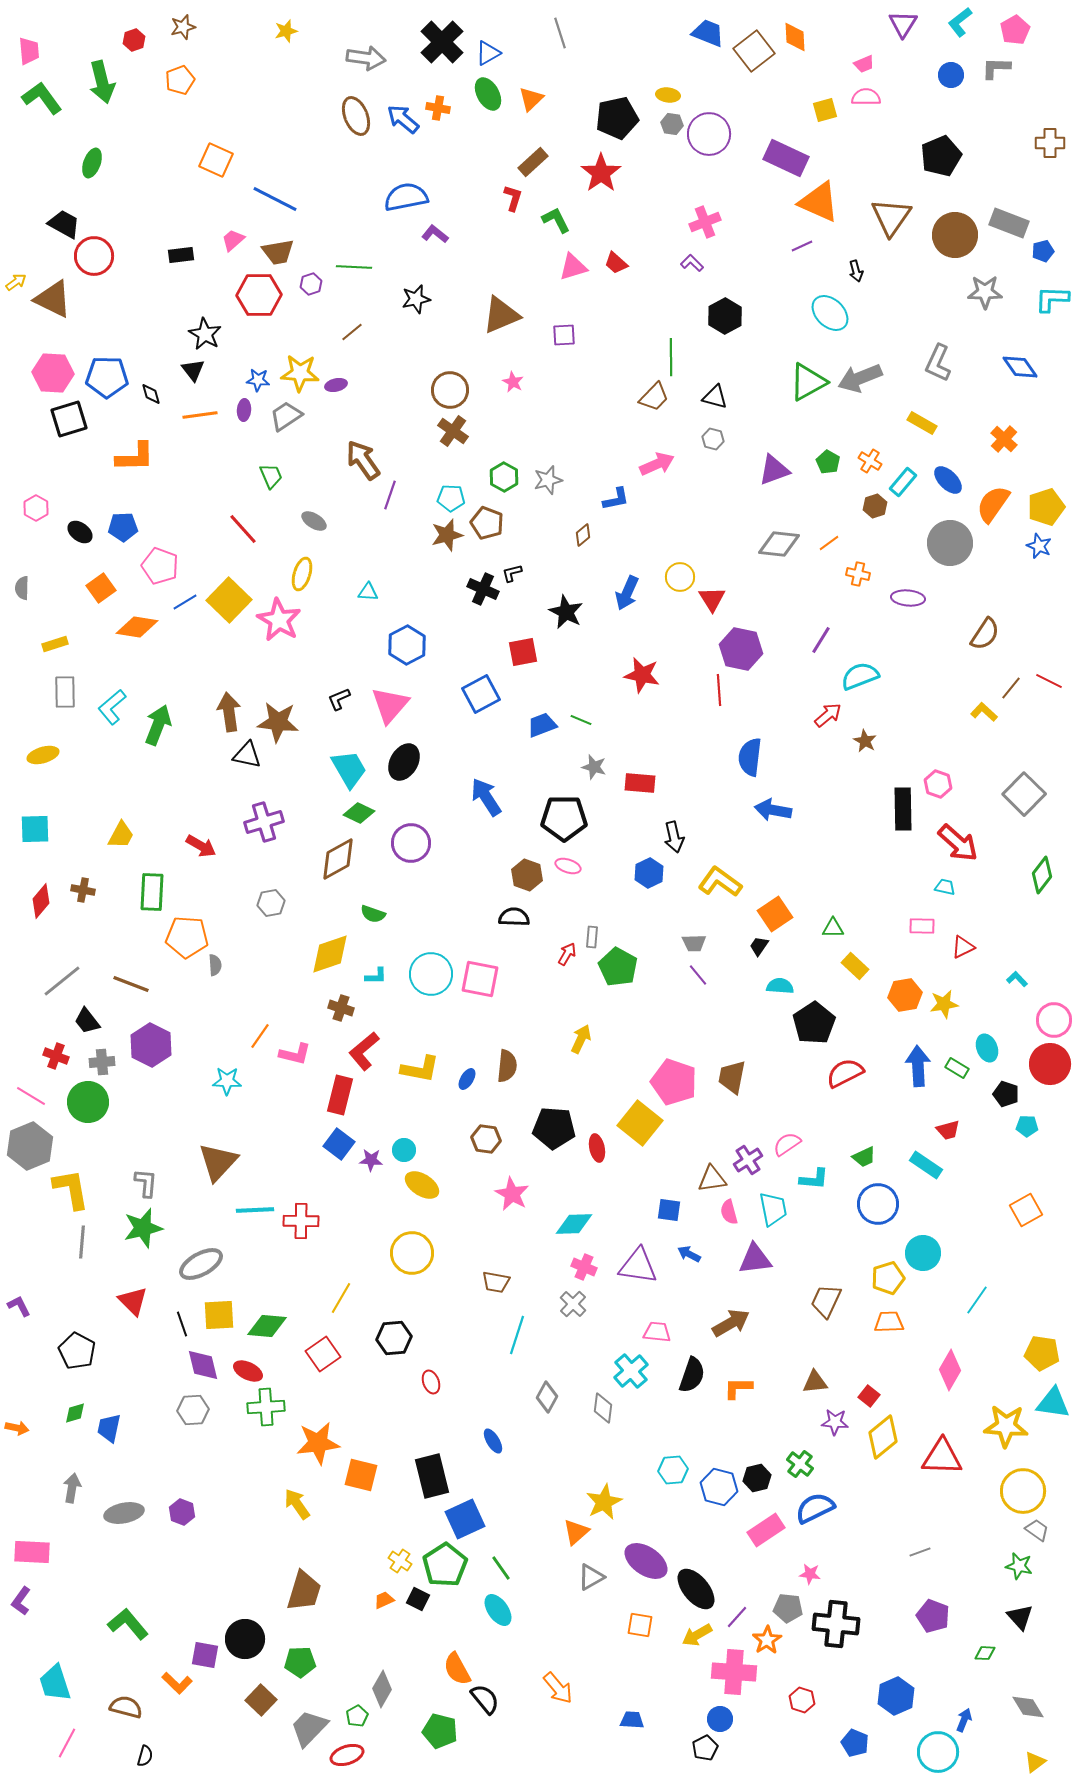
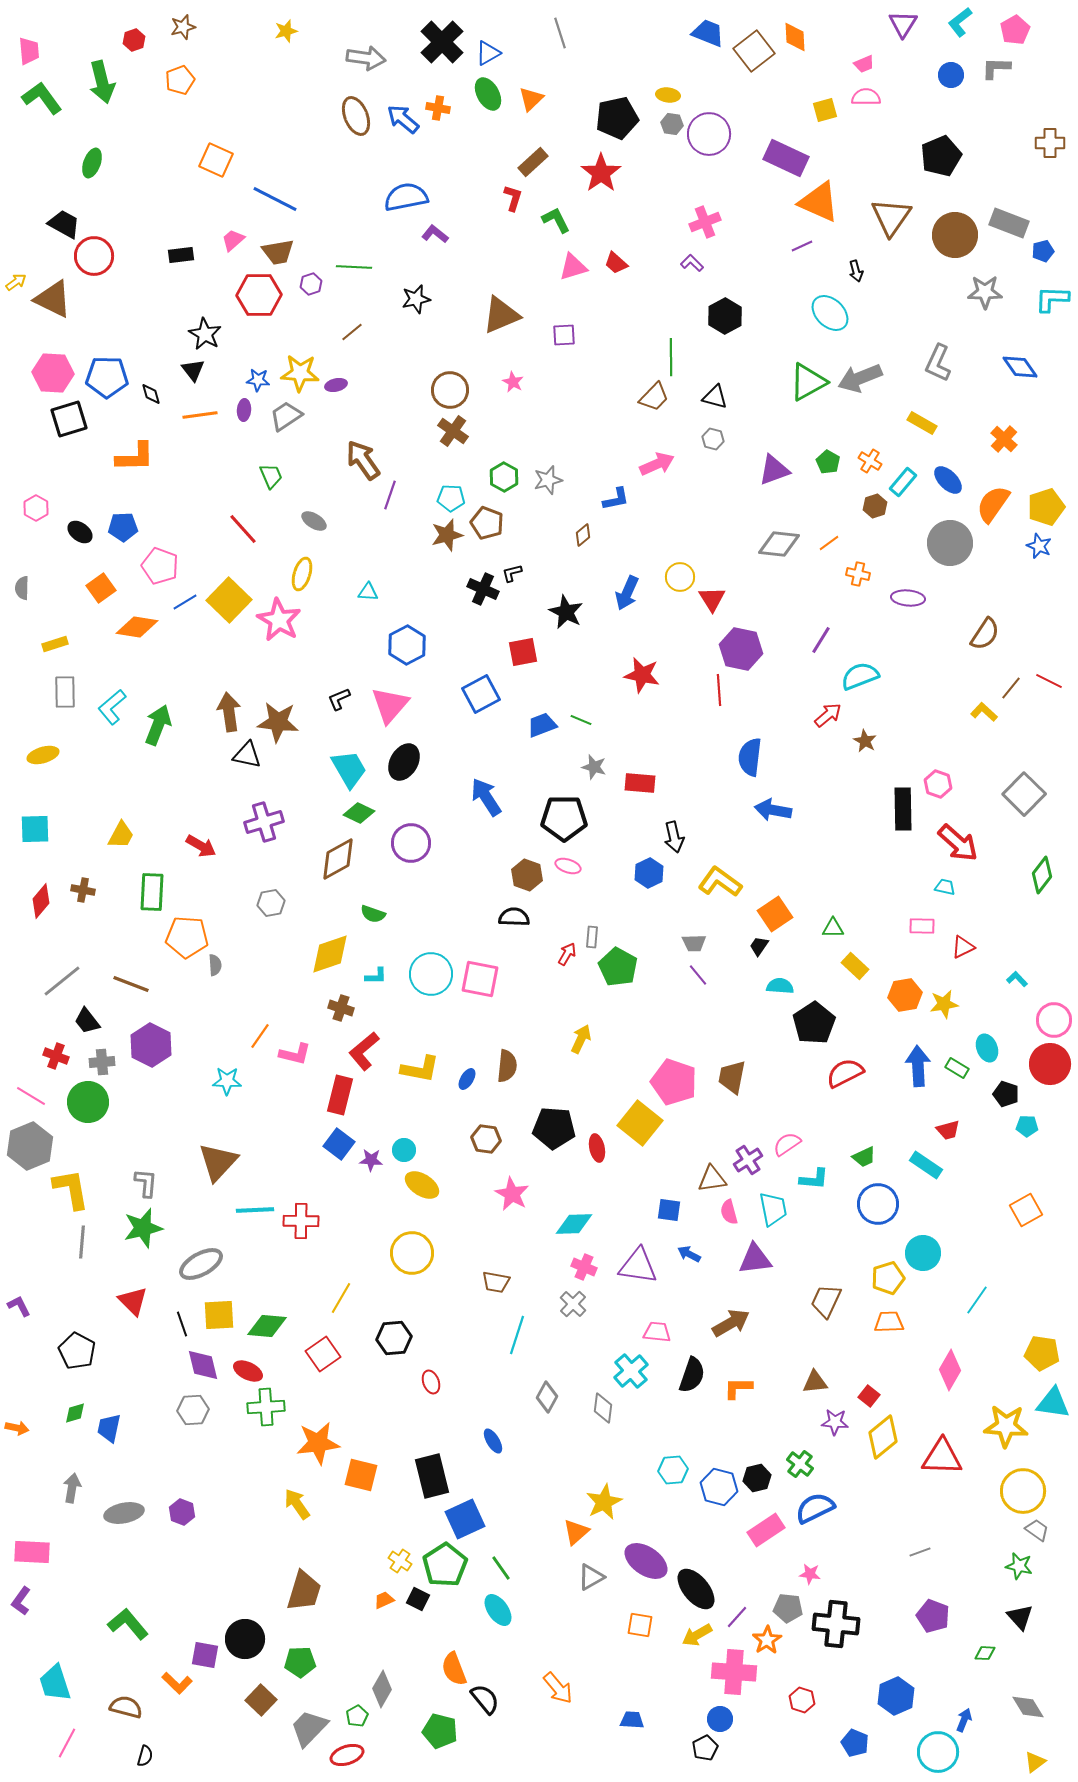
orange semicircle at (457, 1669): moved 3 px left; rotated 8 degrees clockwise
